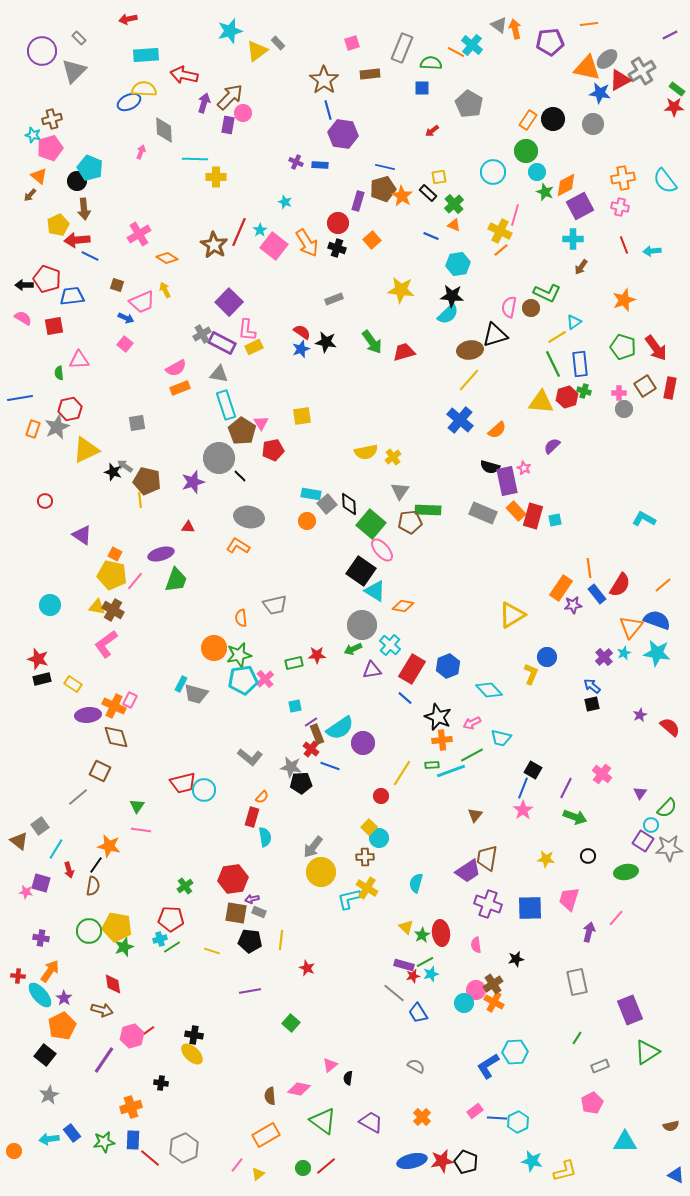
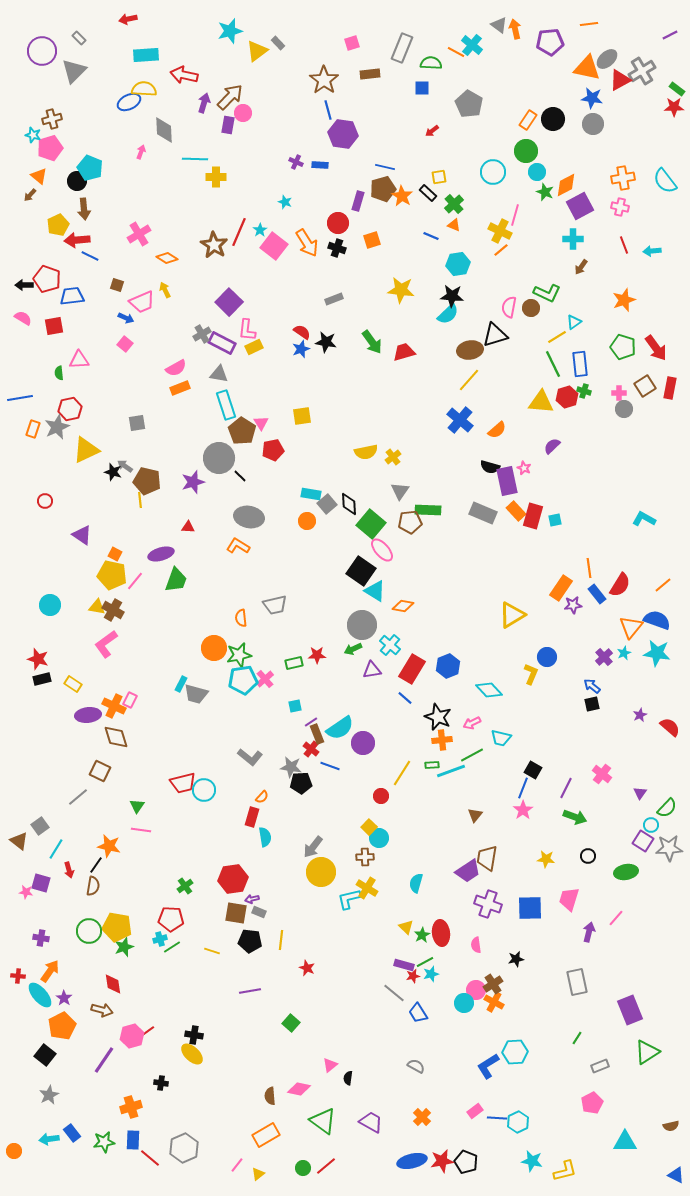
blue star at (600, 93): moved 8 px left, 5 px down
orange square at (372, 240): rotated 24 degrees clockwise
